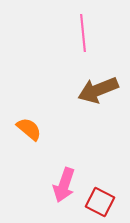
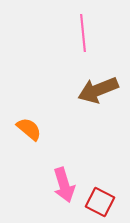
pink arrow: rotated 36 degrees counterclockwise
